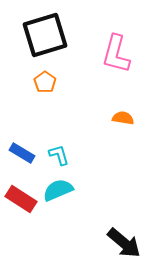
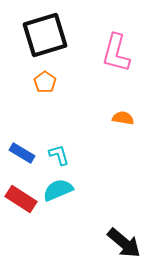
pink L-shape: moved 1 px up
